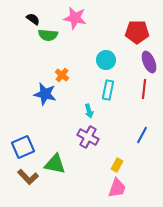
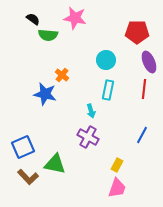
cyan arrow: moved 2 px right
